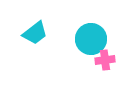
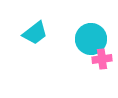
pink cross: moved 3 px left, 1 px up
